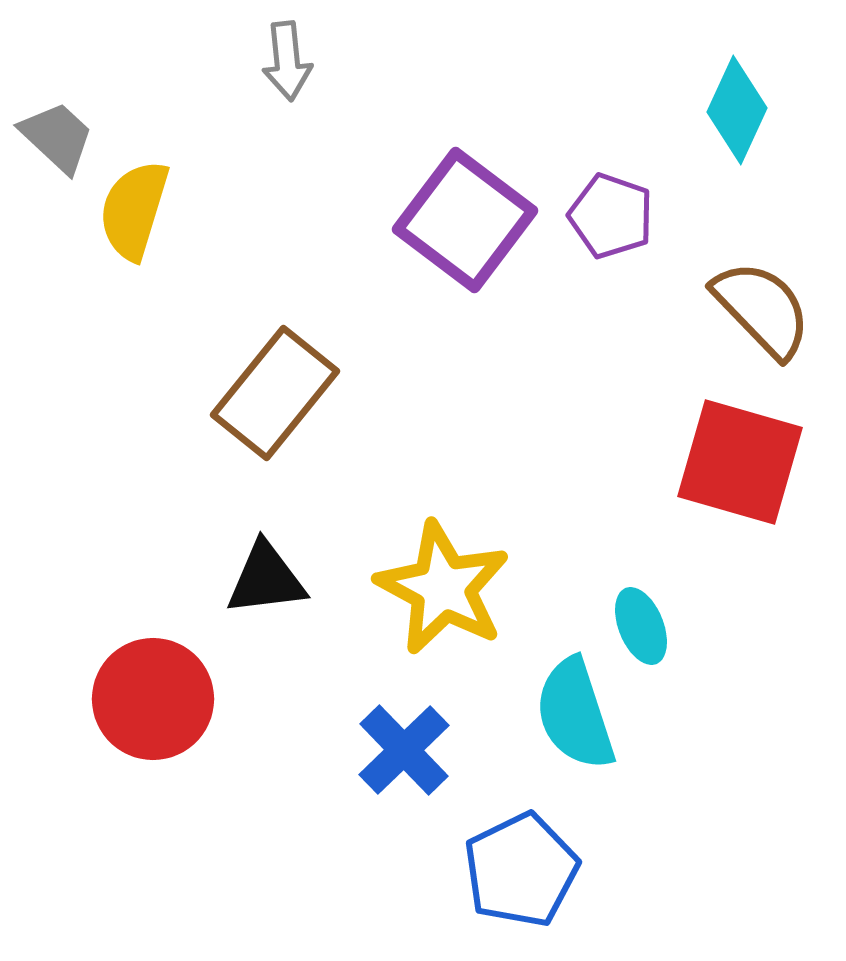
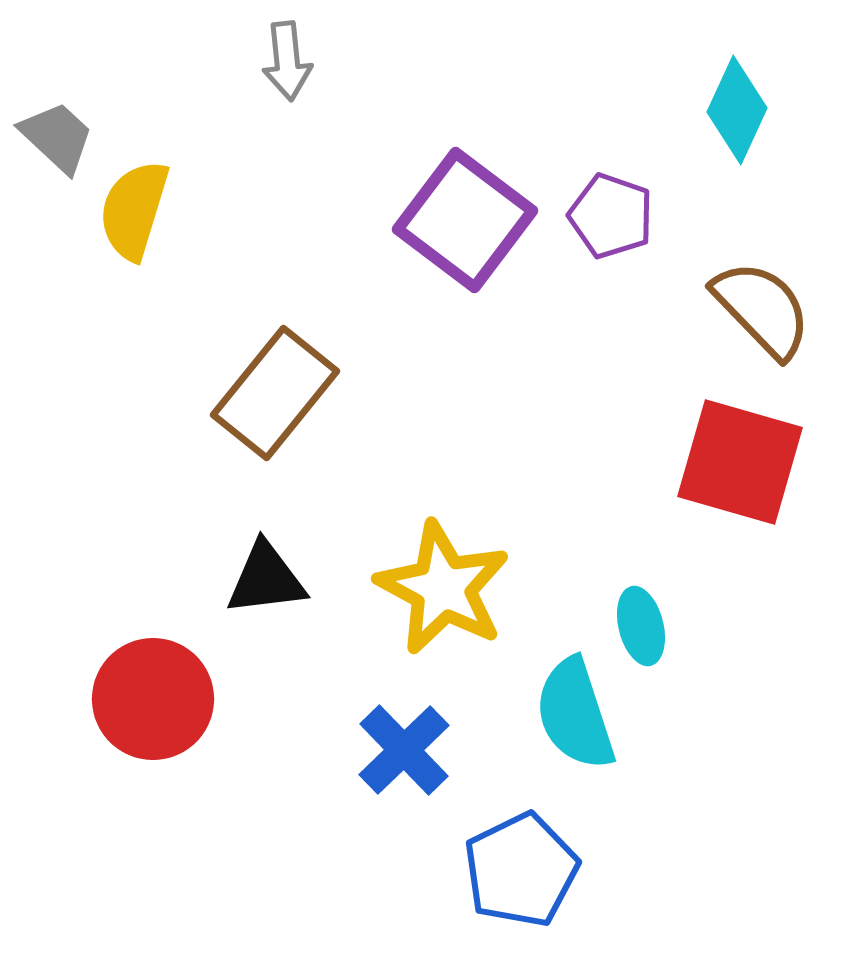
cyan ellipse: rotated 8 degrees clockwise
